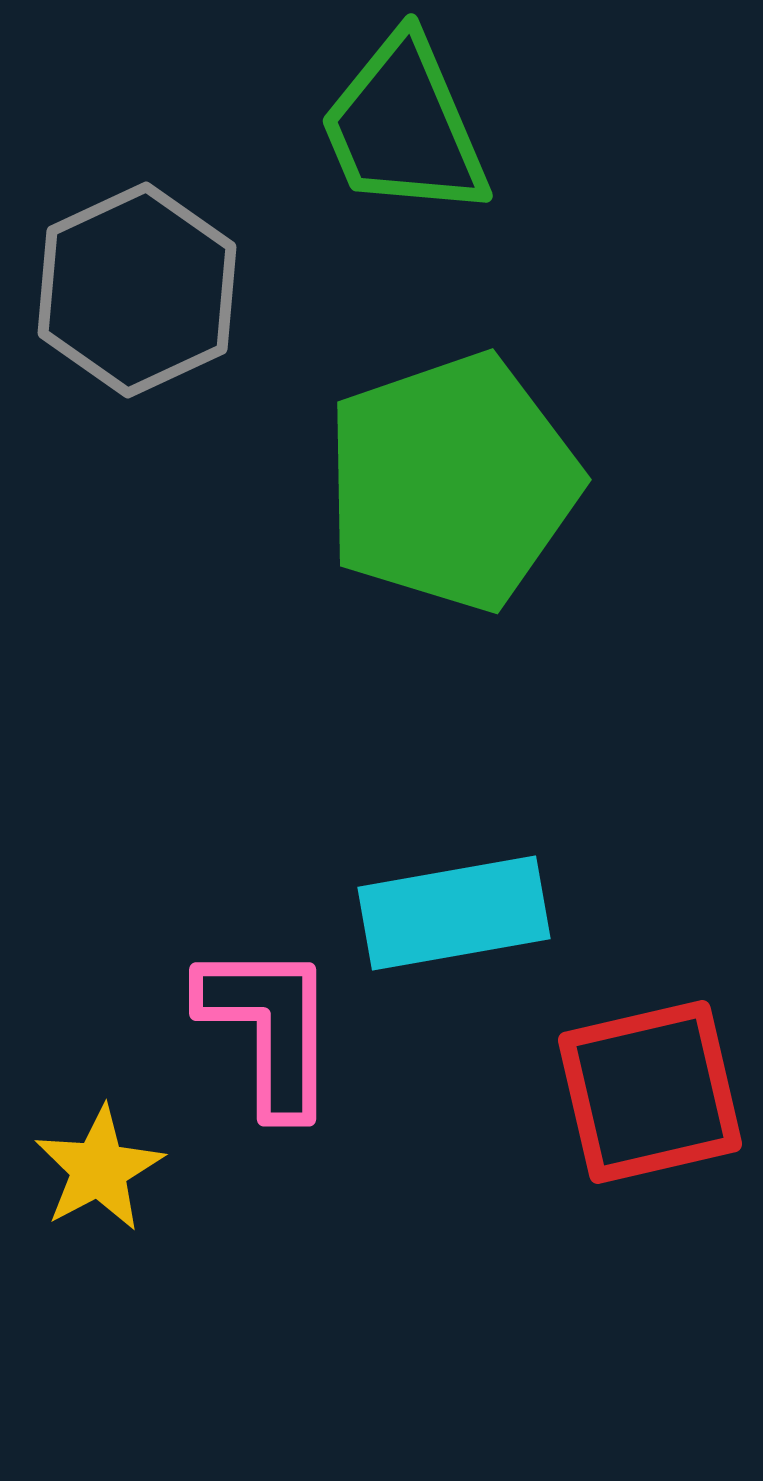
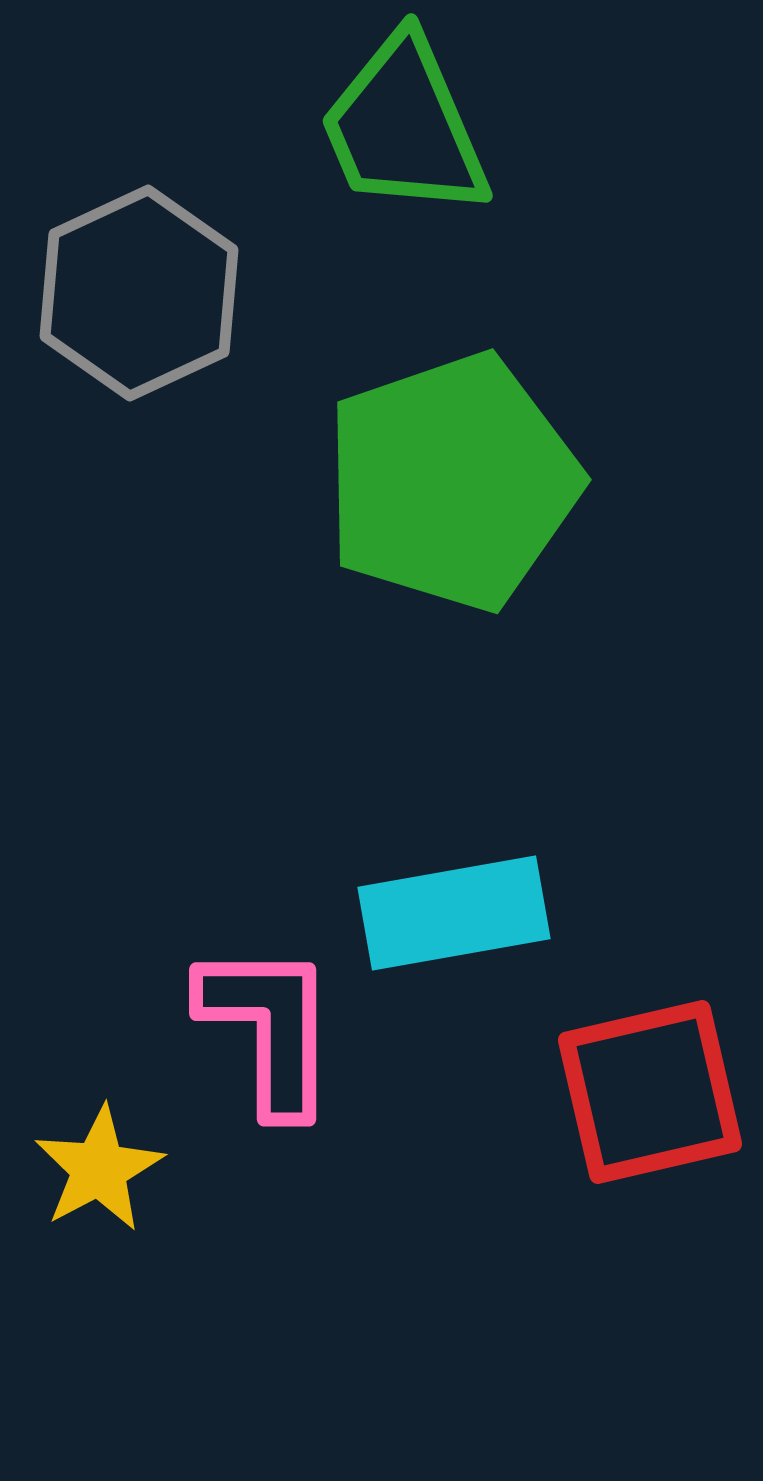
gray hexagon: moved 2 px right, 3 px down
